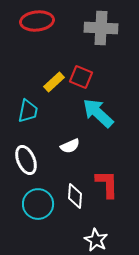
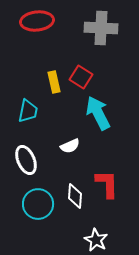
red square: rotated 10 degrees clockwise
yellow rectangle: rotated 60 degrees counterclockwise
cyan arrow: rotated 20 degrees clockwise
